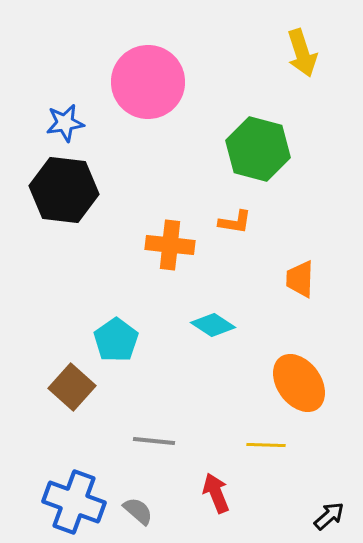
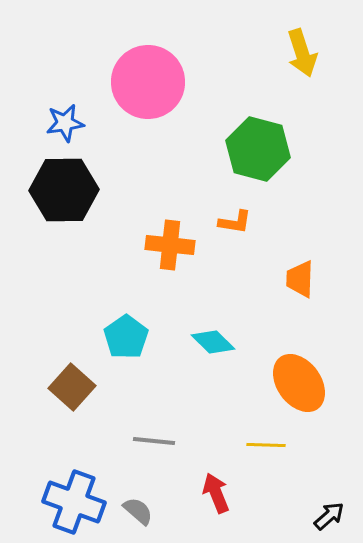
black hexagon: rotated 8 degrees counterclockwise
cyan diamond: moved 17 px down; rotated 12 degrees clockwise
cyan pentagon: moved 10 px right, 3 px up
